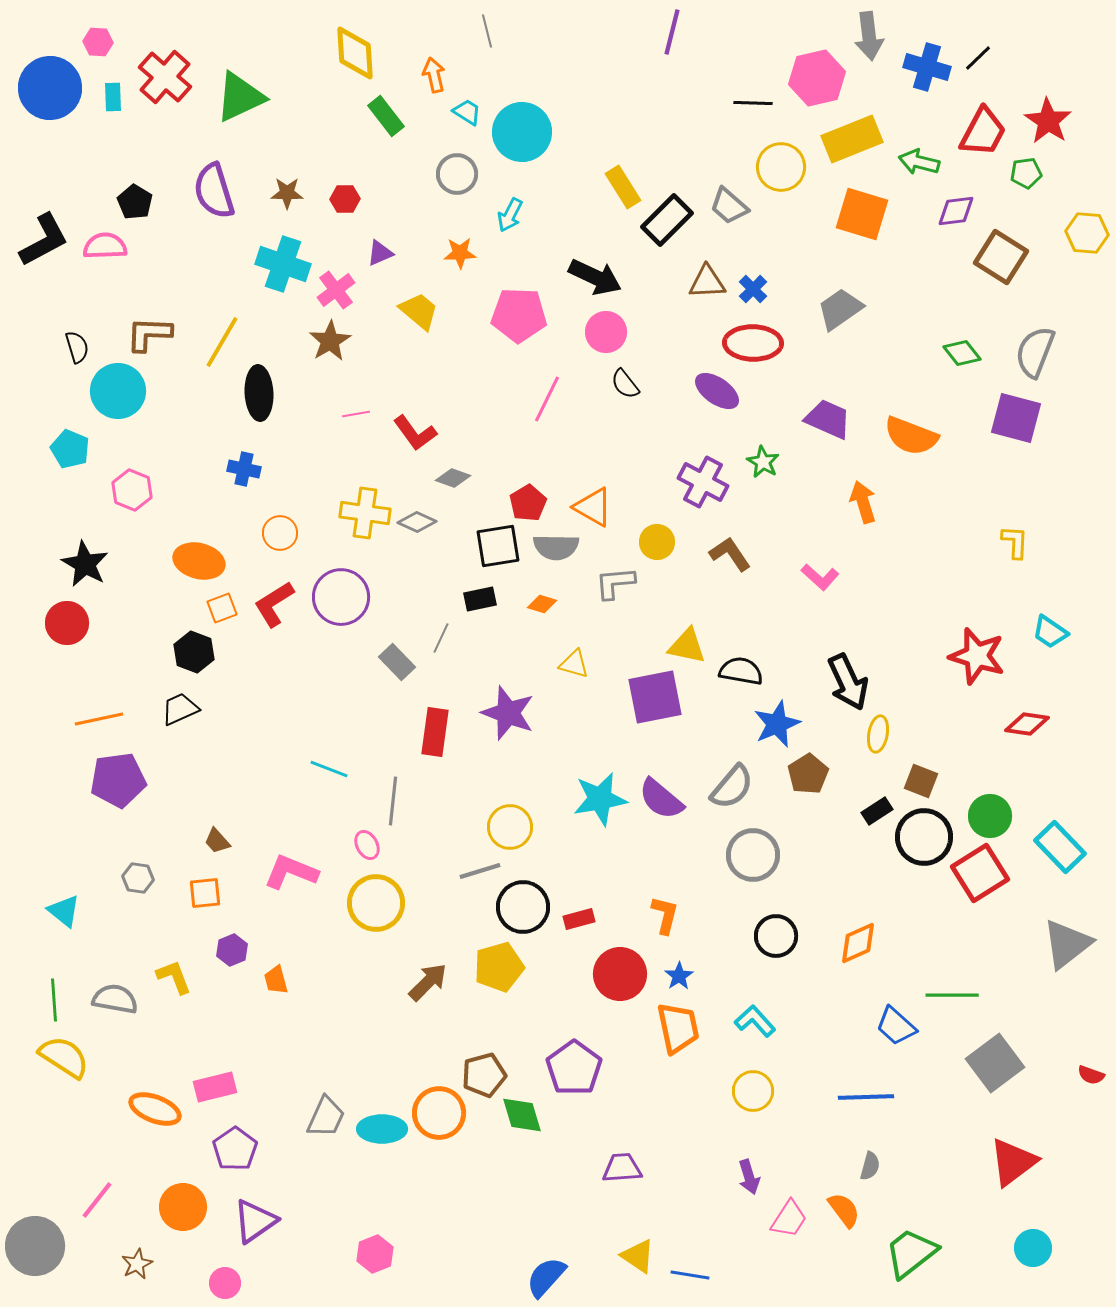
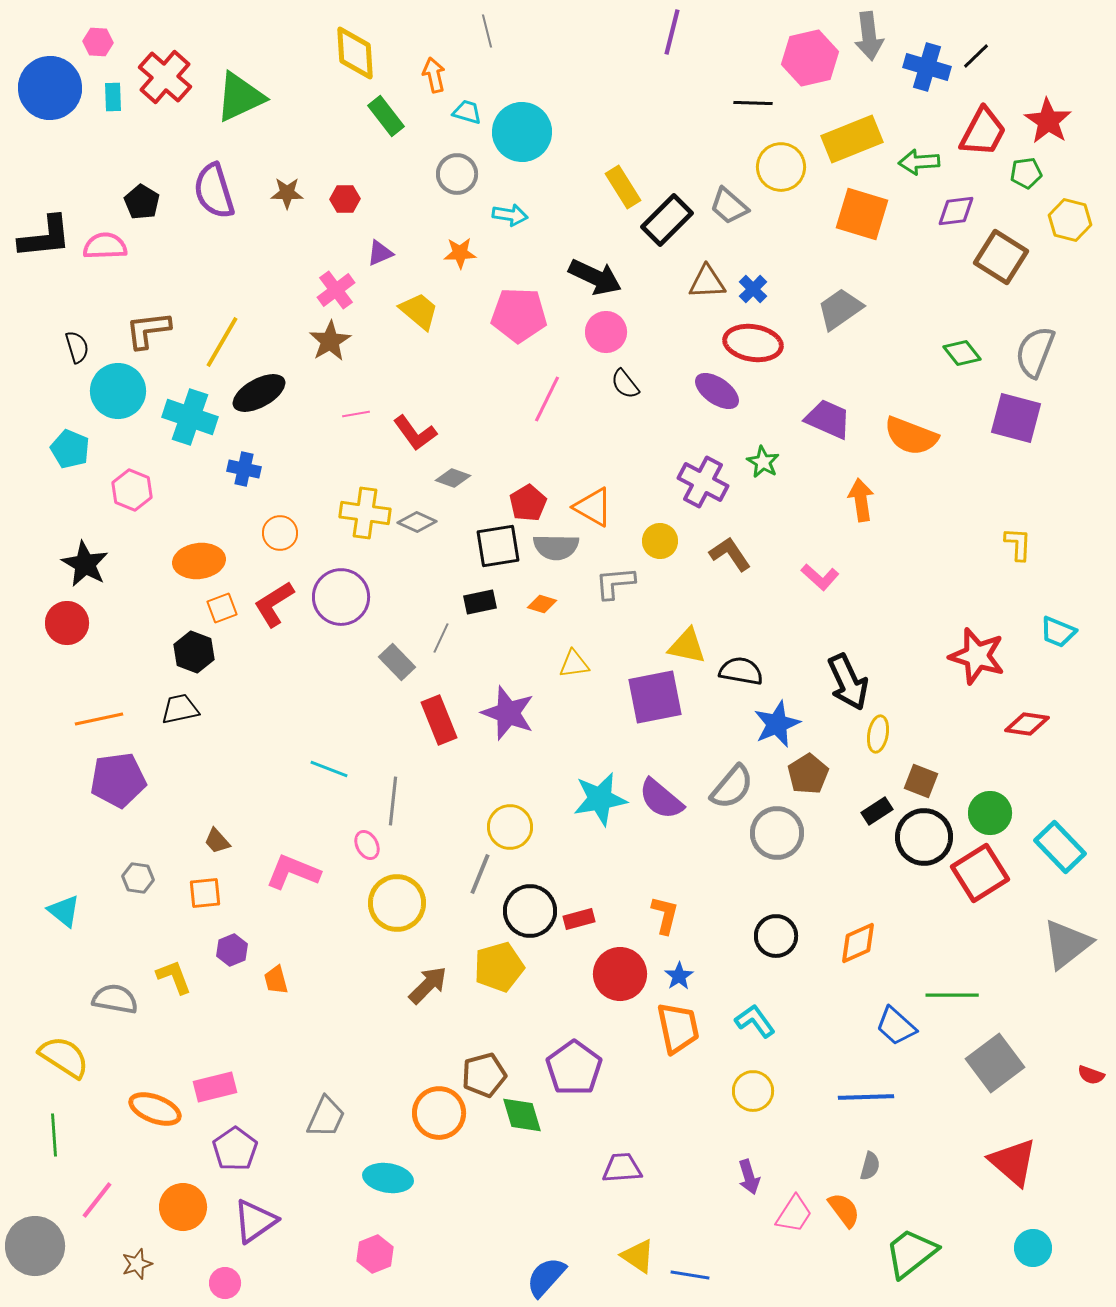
black line at (978, 58): moved 2 px left, 2 px up
pink hexagon at (817, 78): moved 7 px left, 20 px up
cyan trapezoid at (467, 112): rotated 16 degrees counterclockwise
green arrow at (919, 162): rotated 18 degrees counterclockwise
black pentagon at (135, 202): moved 7 px right
cyan arrow at (510, 215): rotated 108 degrees counterclockwise
yellow hexagon at (1087, 233): moved 17 px left, 13 px up; rotated 9 degrees clockwise
black L-shape at (44, 240): moved 1 px right, 3 px up; rotated 22 degrees clockwise
cyan cross at (283, 264): moved 93 px left, 153 px down
brown L-shape at (149, 334): moved 1 px left, 4 px up; rotated 9 degrees counterclockwise
red ellipse at (753, 343): rotated 8 degrees clockwise
black ellipse at (259, 393): rotated 64 degrees clockwise
orange arrow at (863, 502): moved 2 px left, 2 px up; rotated 9 degrees clockwise
yellow circle at (657, 542): moved 3 px right, 1 px up
yellow L-shape at (1015, 542): moved 3 px right, 2 px down
orange ellipse at (199, 561): rotated 21 degrees counterclockwise
black rectangle at (480, 599): moved 3 px down
cyan trapezoid at (1050, 632): moved 8 px right; rotated 12 degrees counterclockwise
yellow triangle at (574, 664): rotated 24 degrees counterclockwise
black trapezoid at (180, 709): rotated 12 degrees clockwise
red rectangle at (435, 732): moved 4 px right, 12 px up; rotated 30 degrees counterclockwise
green circle at (990, 816): moved 3 px up
gray circle at (753, 855): moved 24 px right, 22 px up
gray line at (480, 871): moved 3 px down; rotated 51 degrees counterclockwise
pink L-shape at (291, 872): moved 2 px right
yellow circle at (376, 903): moved 21 px right
black circle at (523, 907): moved 7 px right, 4 px down
brown arrow at (428, 982): moved 3 px down
green line at (54, 1000): moved 135 px down
cyan L-shape at (755, 1021): rotated 6 degrees clockwise
cyan ellipse at (382, 1129): moved 6 px right, 49 px down; rotated 9 degrees clockwise
red triangle at (1013, 1162): rotated 42 degrees counterclockwise
pink trapezoid at (789, 1219): moved 5 px right, 5 px up
brown star at (137, 1264): rotated 8 degrees clockwise
